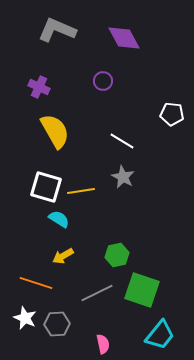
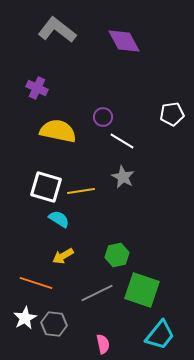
gray L-shape: rotated 15 degrees clockwise
purple diamond: moved 3 px down
purple circle: moved 36 px down
purple cross: moved 2 px left, 1 px down
white pentagon: rotated 15 degrees counterclockwise
yellow semicircle: moved 3 px right; rotated 48 degrees counterclockwise
white star: rotated 20 degrees clockwise
gray hexagon: moved 3 px left; rotated 10 degrees clockwise
